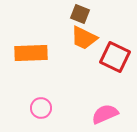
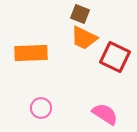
pink semicircle: rotated 56 degrees clockwise
